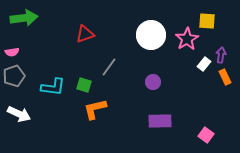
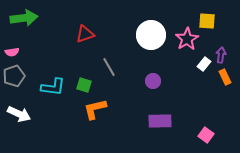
gray line: rotated 66 degrees counterclockwise
purple circle: moved 1 px up
